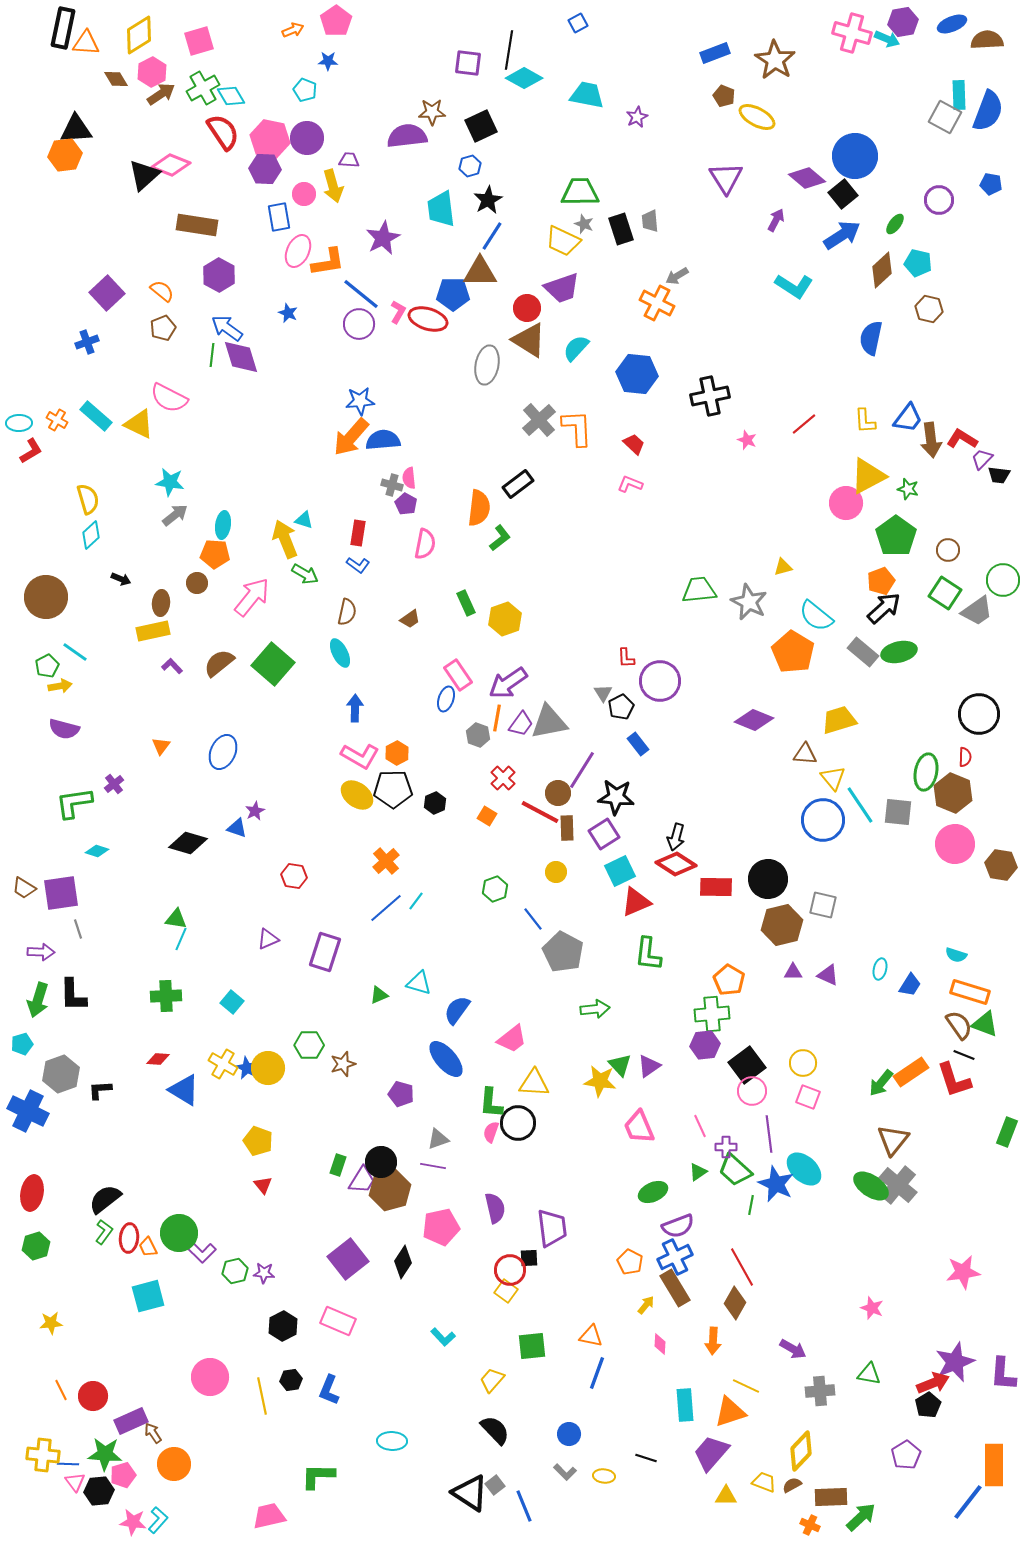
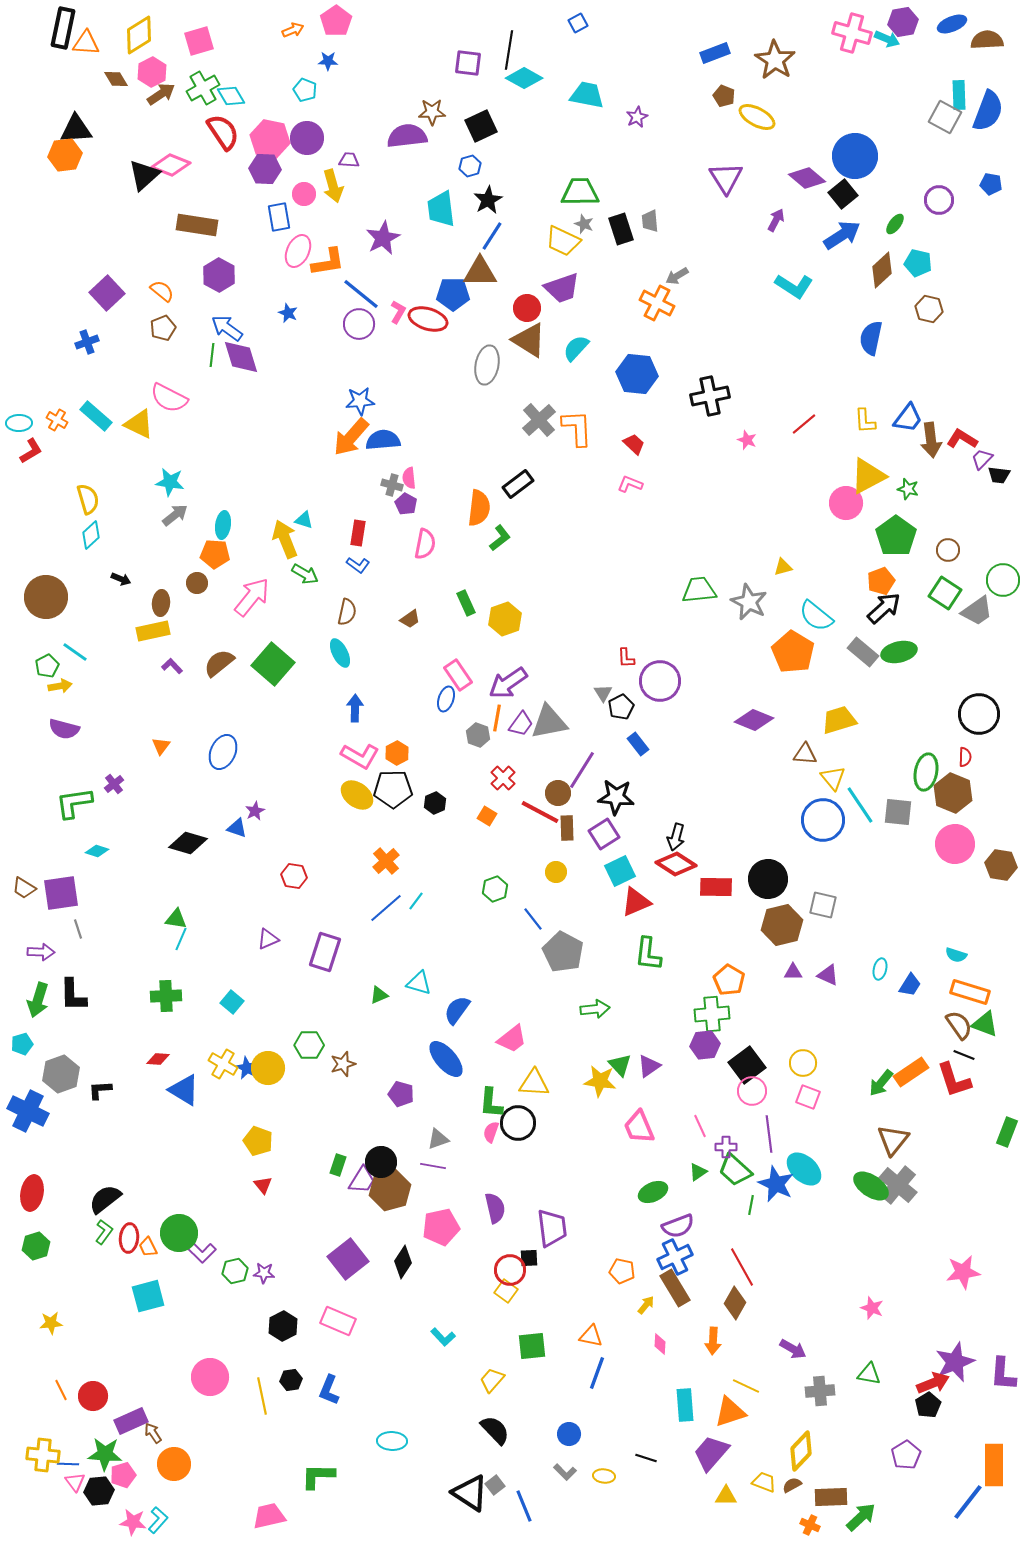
orange pentagon at (630, 1262): moved 8 px left, 9 px down; rotated 15 degrees counterclockwise
